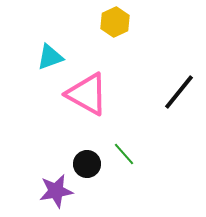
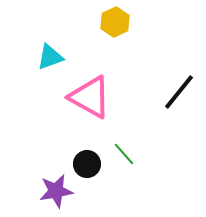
pink triangle: moved 3 px right, 3 px down
